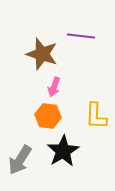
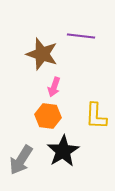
gray arrow: moved 1 px right
